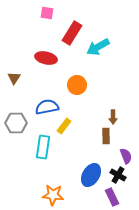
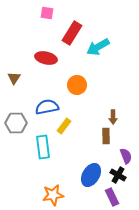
cyan rectangle: rotated 15 degrees counterclockwise
orange star: rotated 15 degrees counterclockwise
